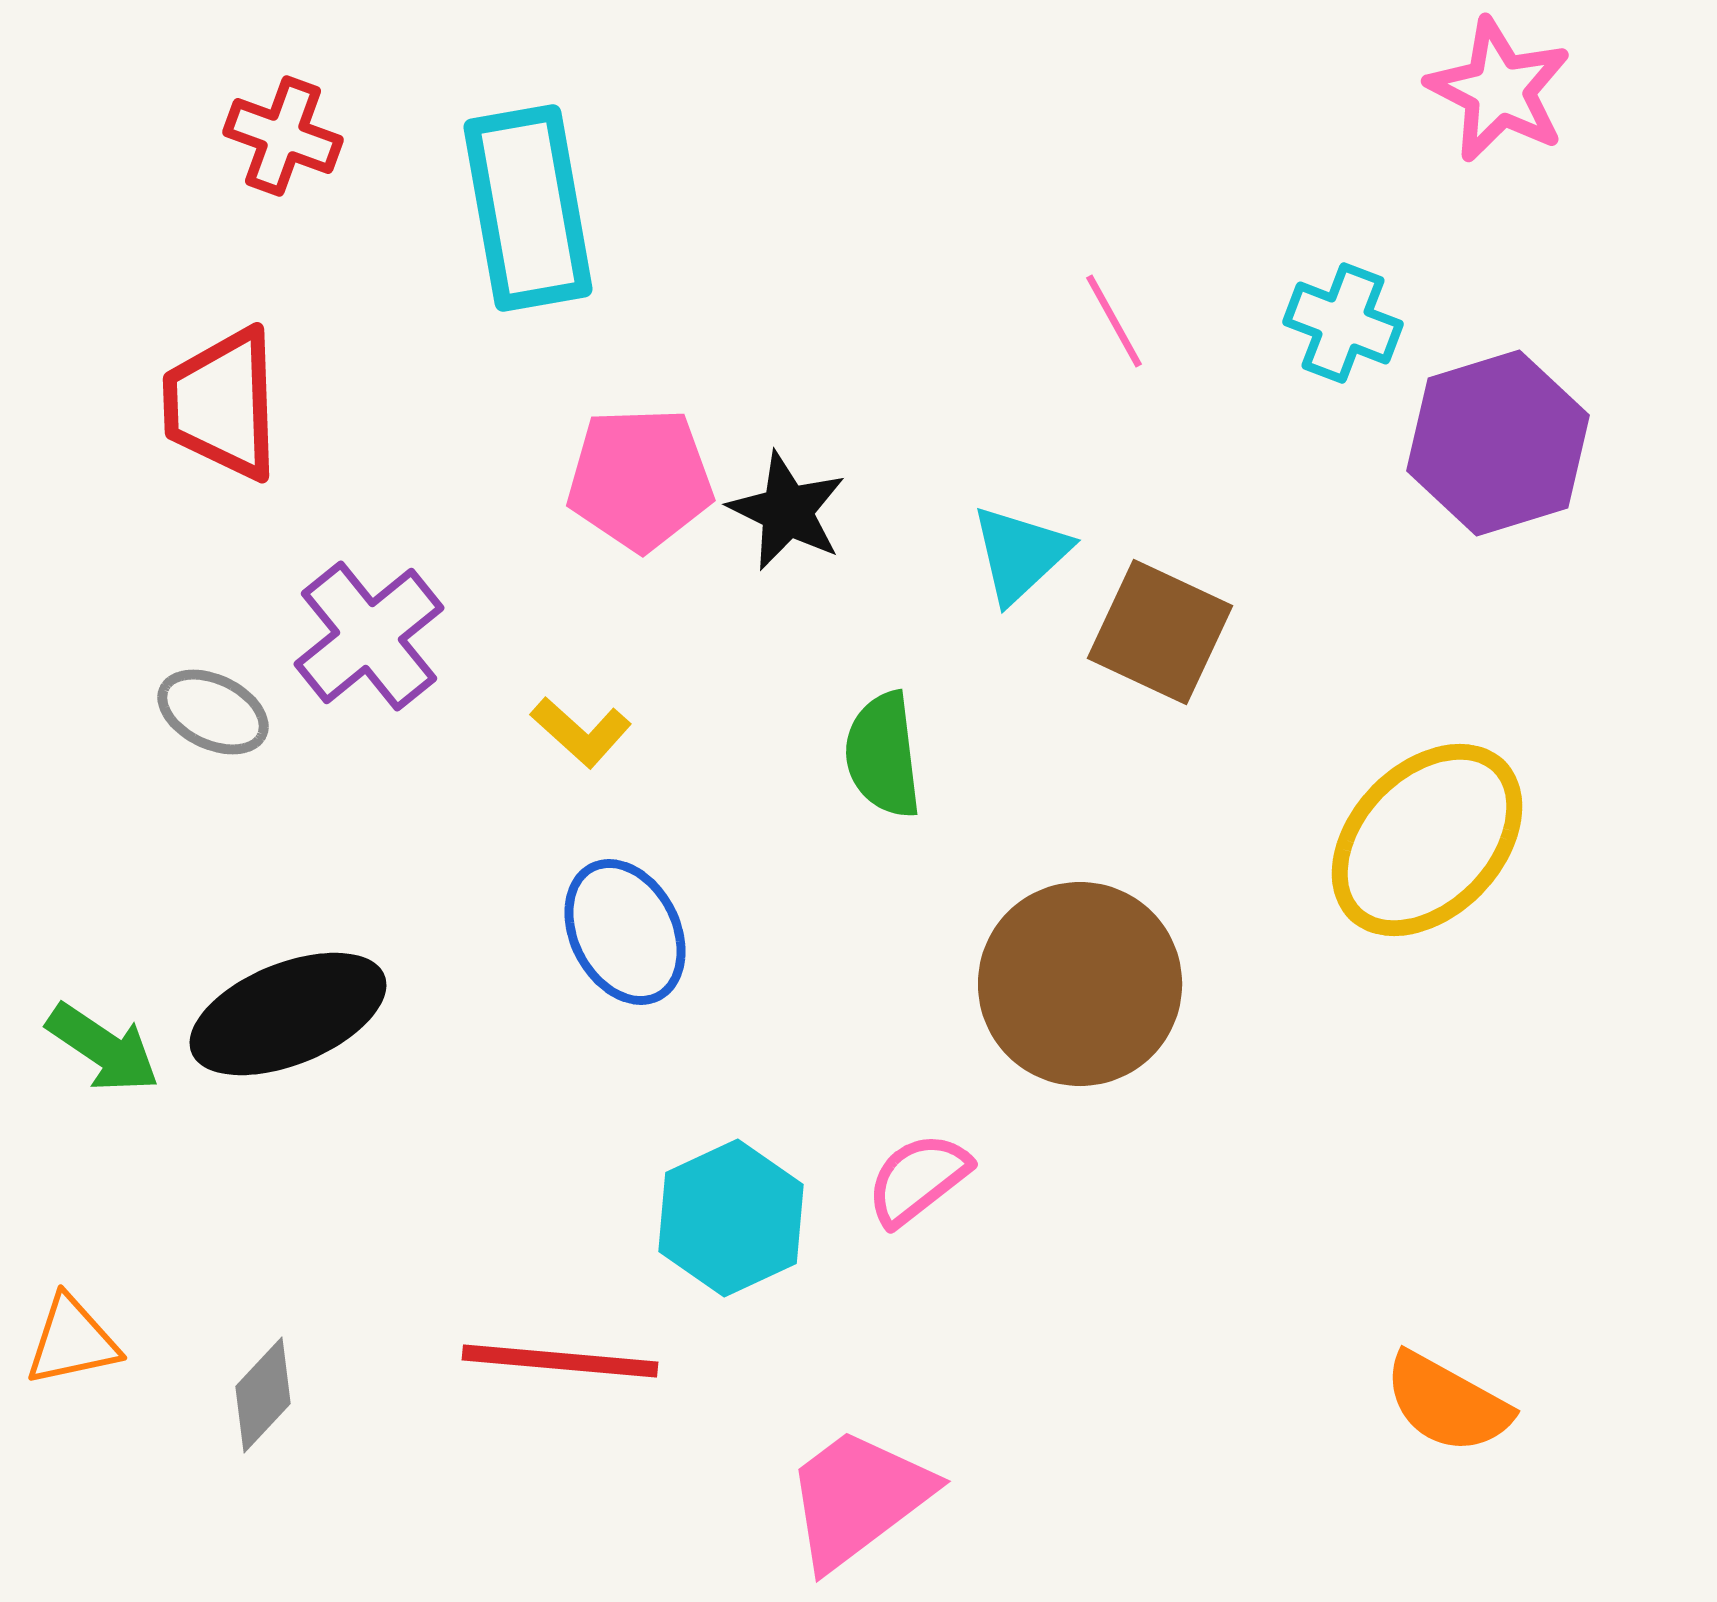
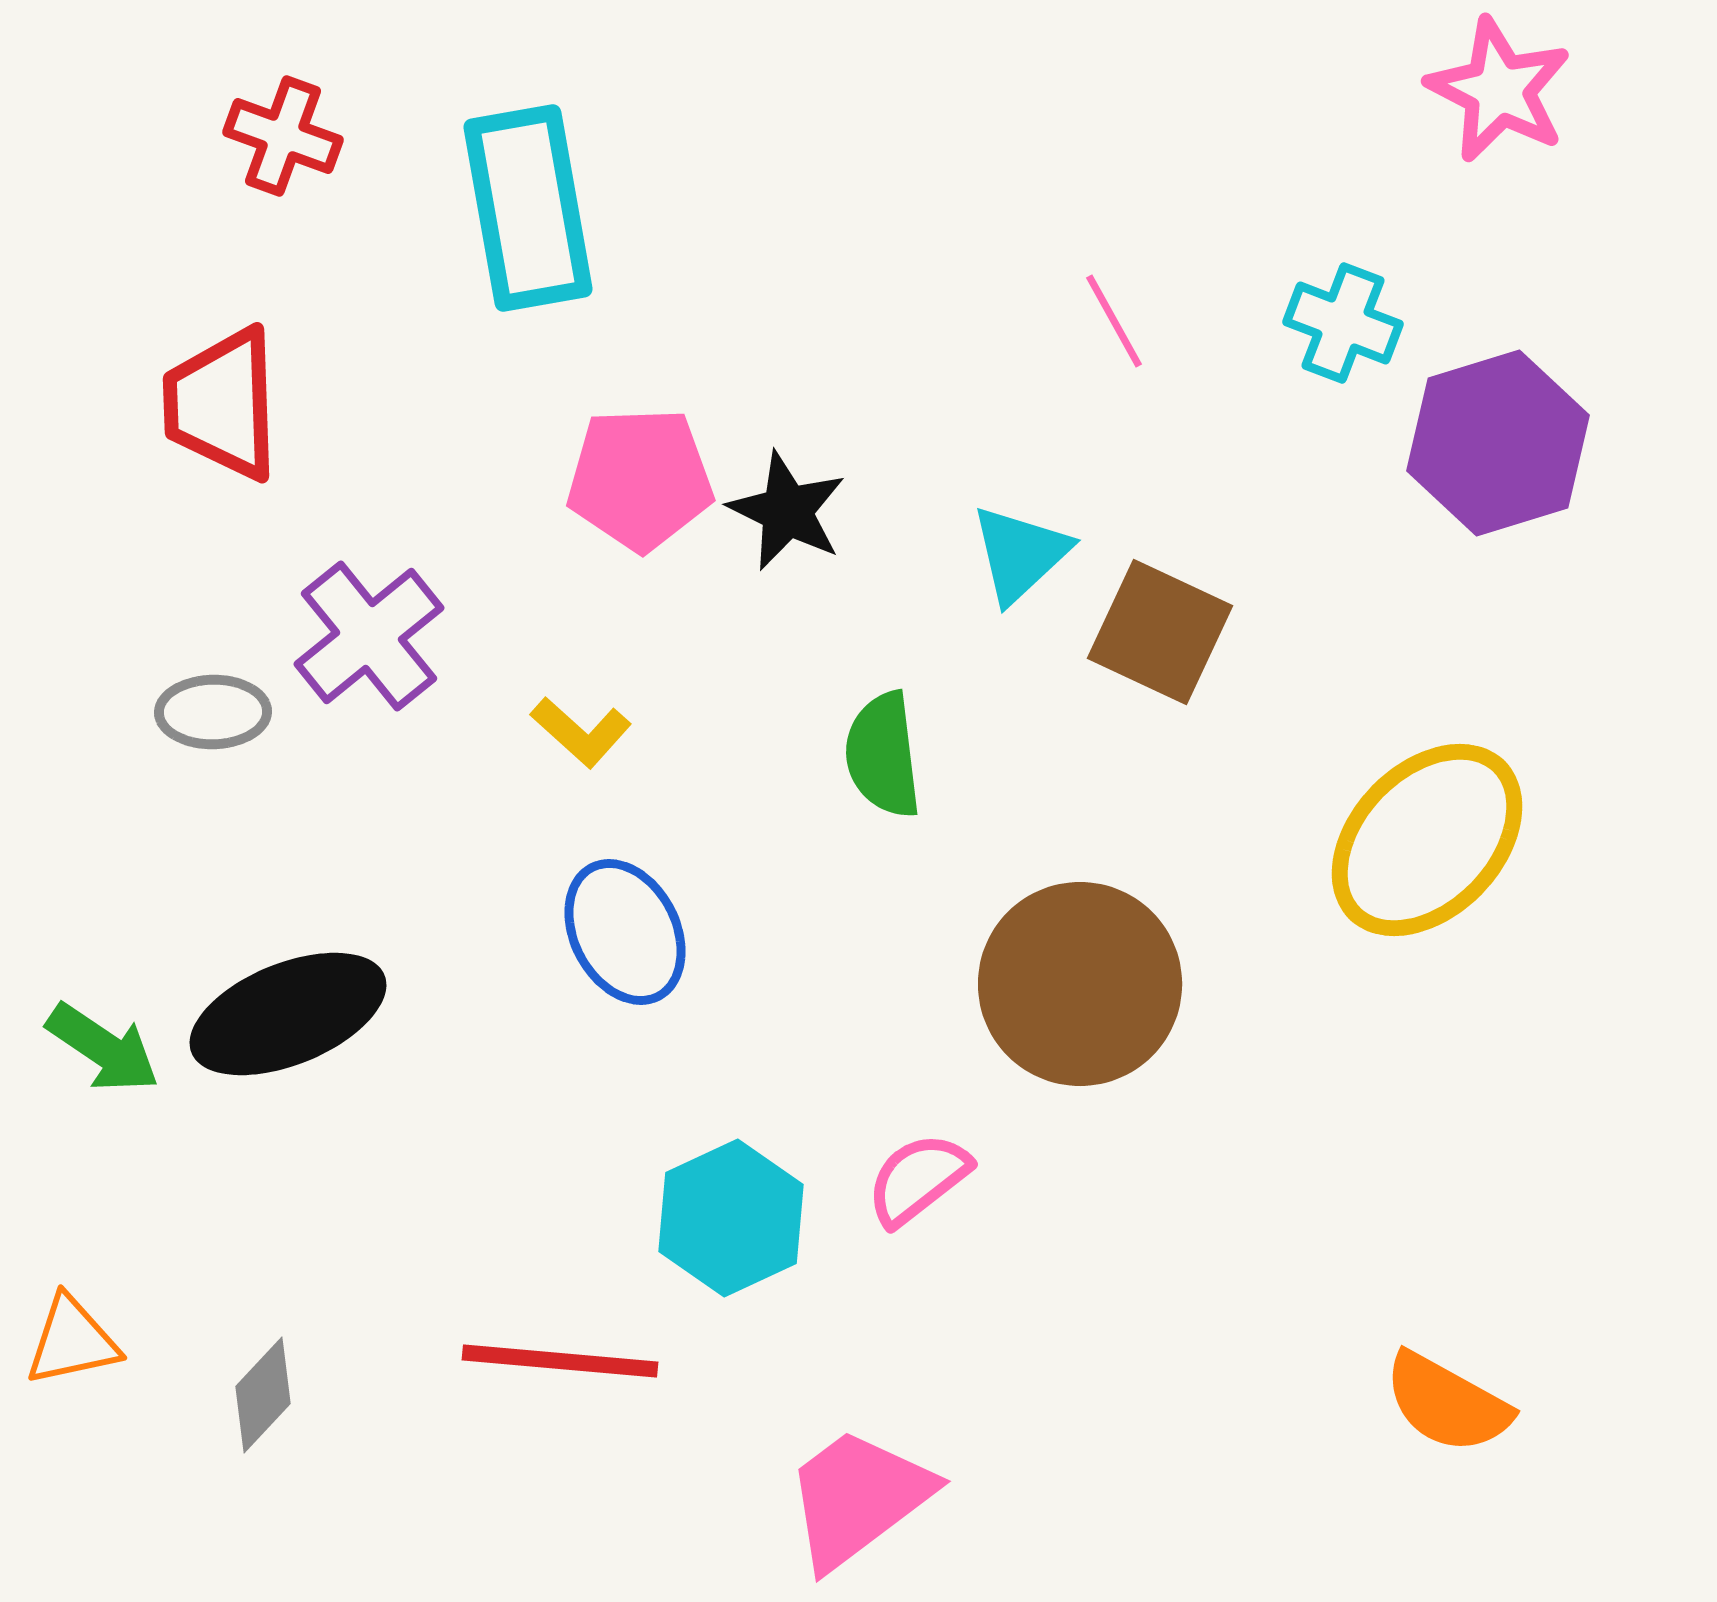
gray ellipse: rotated 27 degrees counterclockwise
